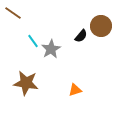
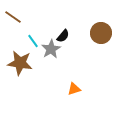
brown line: moved 4 px down
brown circle: moved 7 px down
black semicircle: moved 18 px left
brown star: moved 6 px left, 20 px up
orange triangle: moved 1 px left, 1 px up
